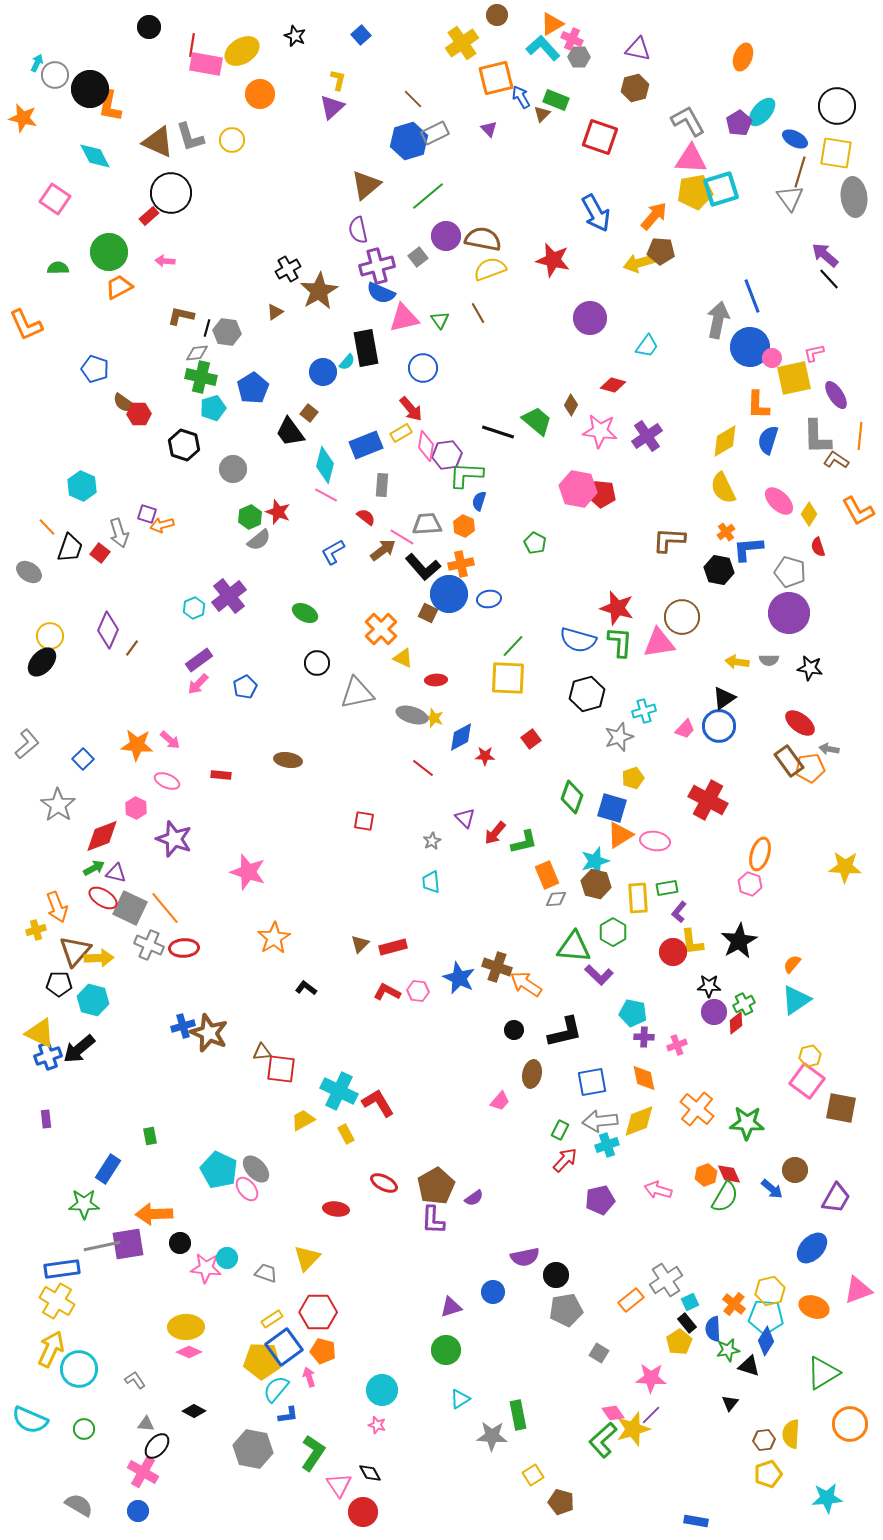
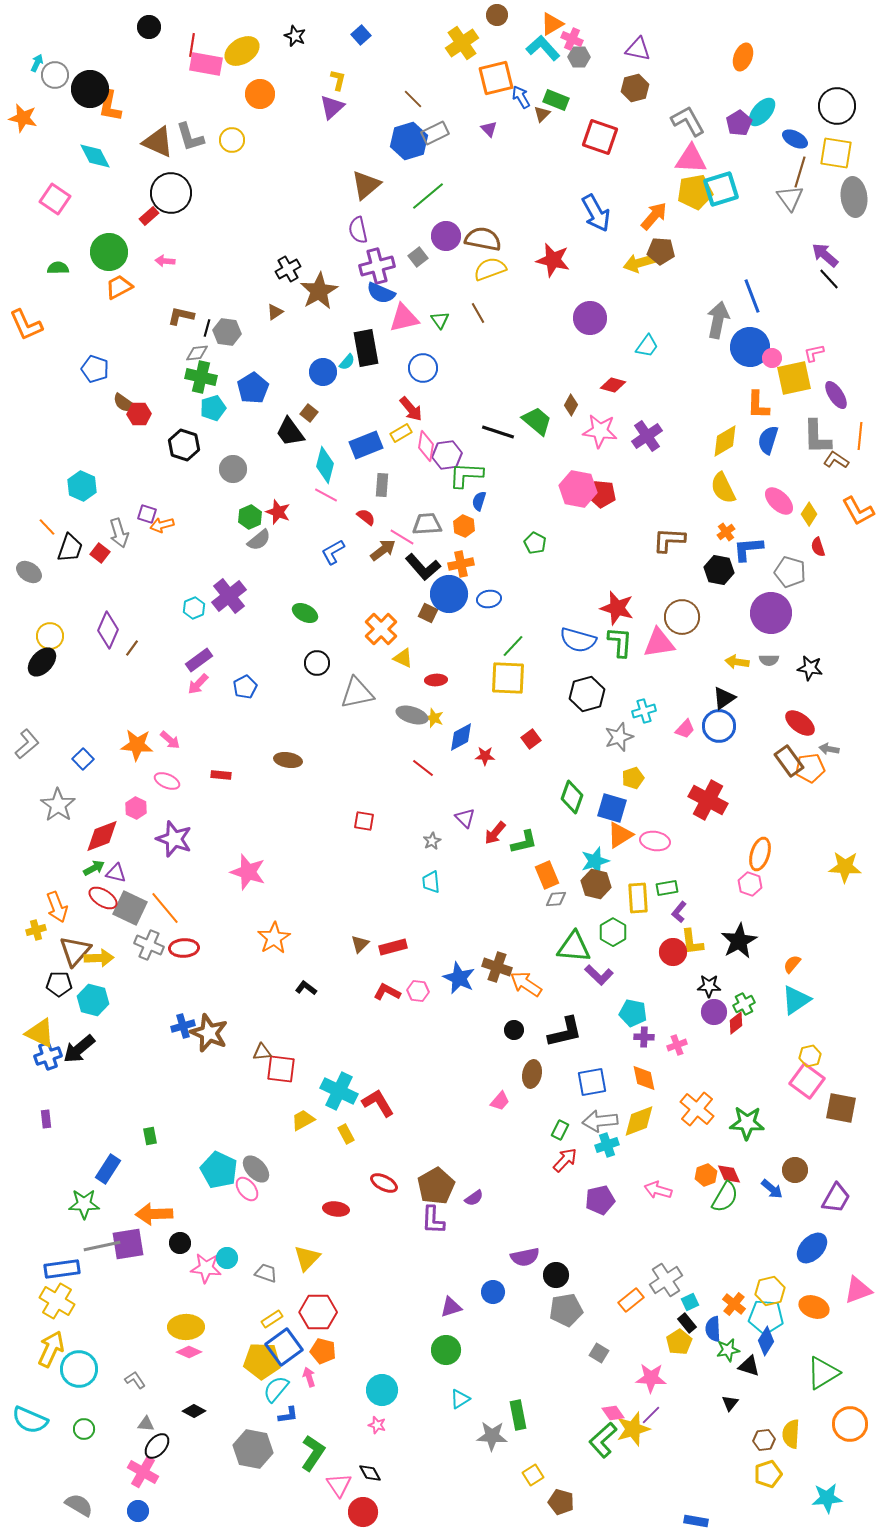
purple circle at (789, 613): moved 18 px left
